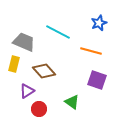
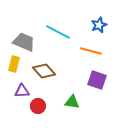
blue star: moved 2 px down
purple triangle: moved 5 px left; rotated 28 degrees clockwise
green triangle: rotated 28 degrees counterclockwise
red circle: moved 1 px left, 3 px up
